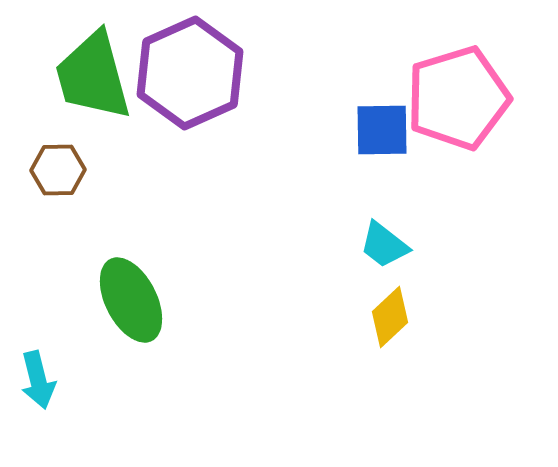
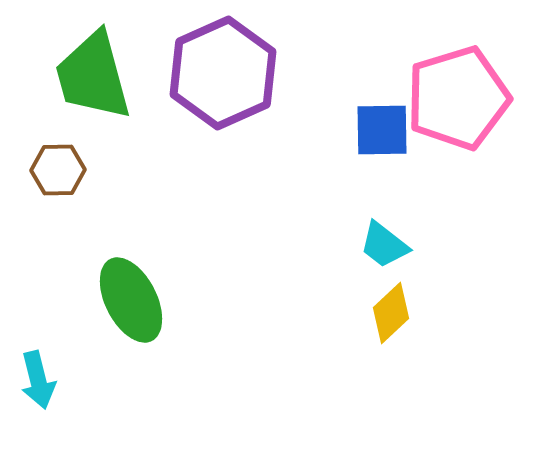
purple hexagon: moved 33 px right
yellow diamond: moved 1 px right, 4 px up
